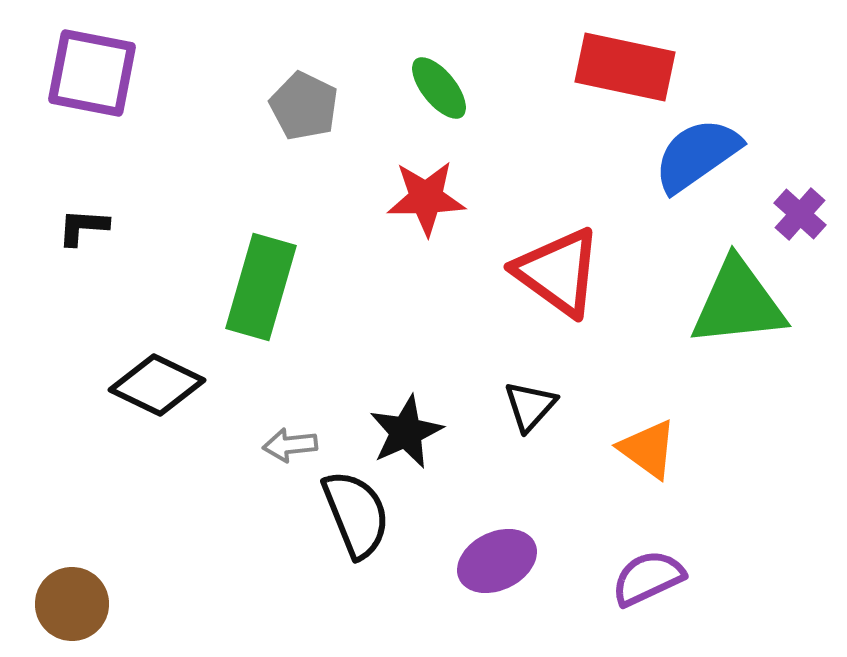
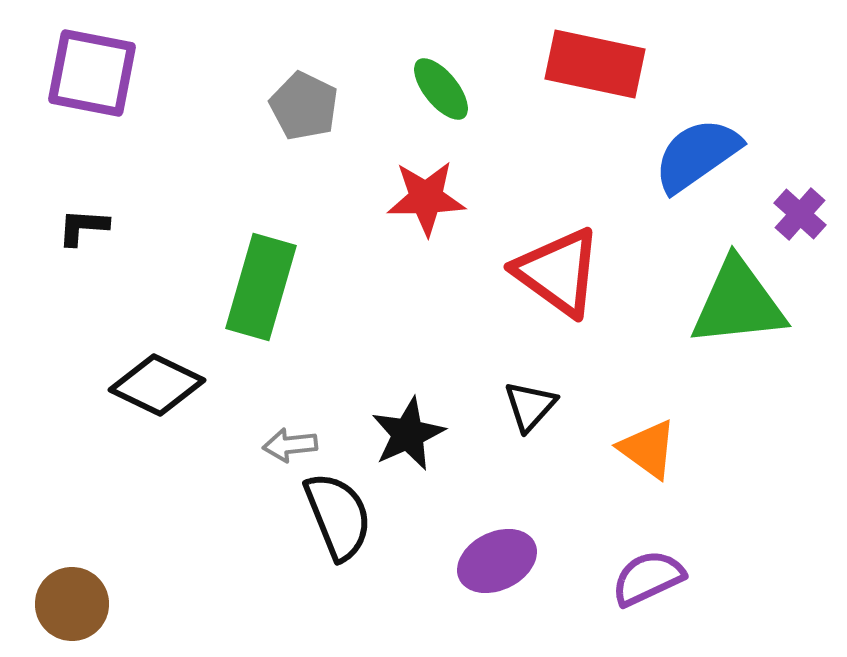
red rectangle: moved 30 px left, 3 px up
green ellipse: moved 2 px right, 1 px down
black star: moved 2 px right, 2 px down
black semicircle: moved 18 px left, 2 px down
